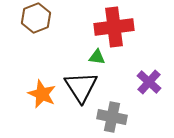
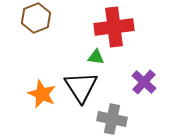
green triangle: moved 1 px left
purple cross: moved 5 px left
gray cross: moved 2 px down
